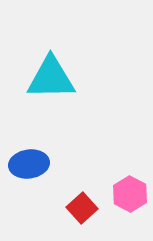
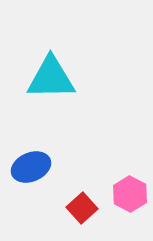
blue ellipse: moved 2 px right, 3 px down; rotated 15 degrees counterclockwise
